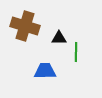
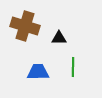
green line: moved 3 px left, 15 px down
blue trapezoid: moved 7 px left, 1 px down
